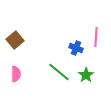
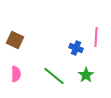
brown square: rotated 24 degrees counterclockwise
green line: moved 5 px left, 4 px down
